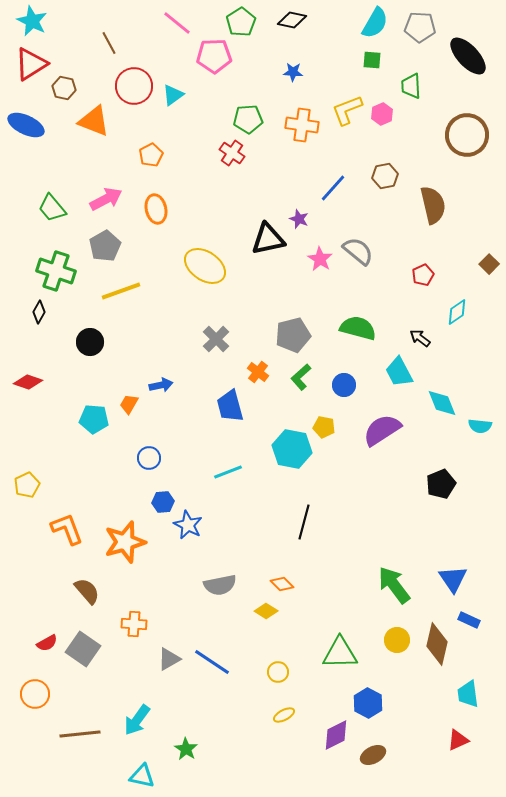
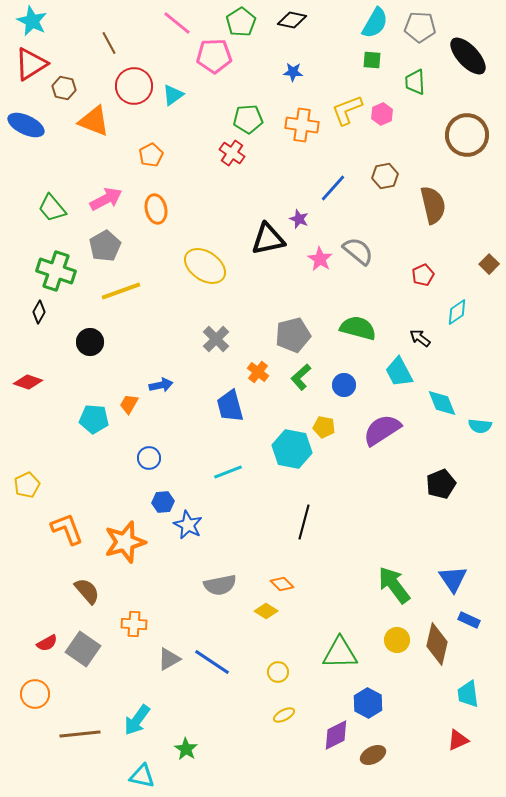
green trapezoid at (411, 86): moved 4 px right, 4 px up
